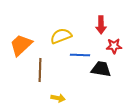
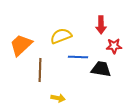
blue line: moved 2 px left, 2 px down
